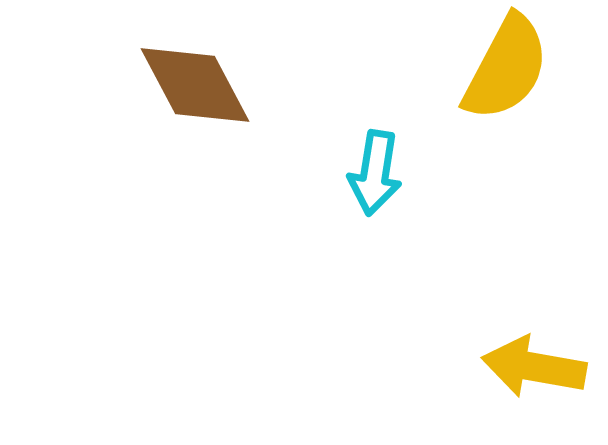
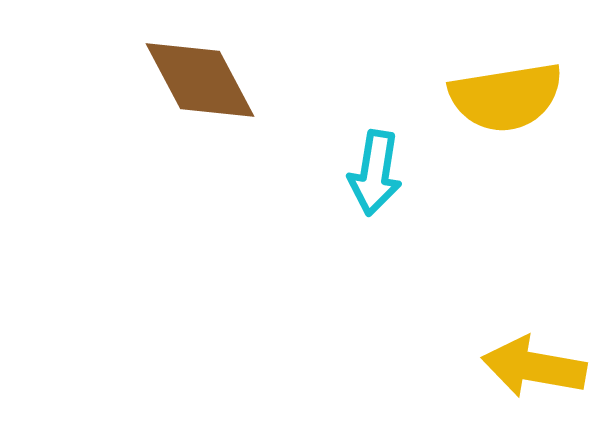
yellow semicircle: moved 29 px down; rotated 53 degrees clockwise
brown diamond: moved 5 px right, 5 px up
